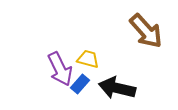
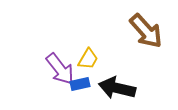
yellow trapezoid: rotated 105 degrees clockwise
purple arrow: rotated 12 degrees counterclockwise
blue rectangle: rotated 36 degrees clockwise
